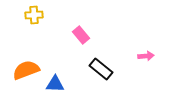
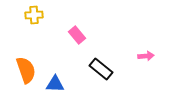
pink rectangle: moved 4 px left
orange semicircle: rotated 92 degrees clockwise
